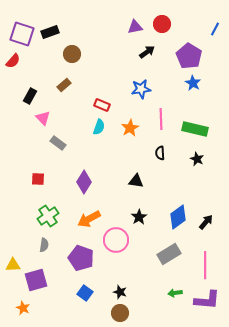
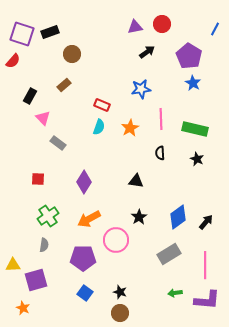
purple pentagon at (81, 258): moved 2 px right; rotated 20 degrees counterclockwise
